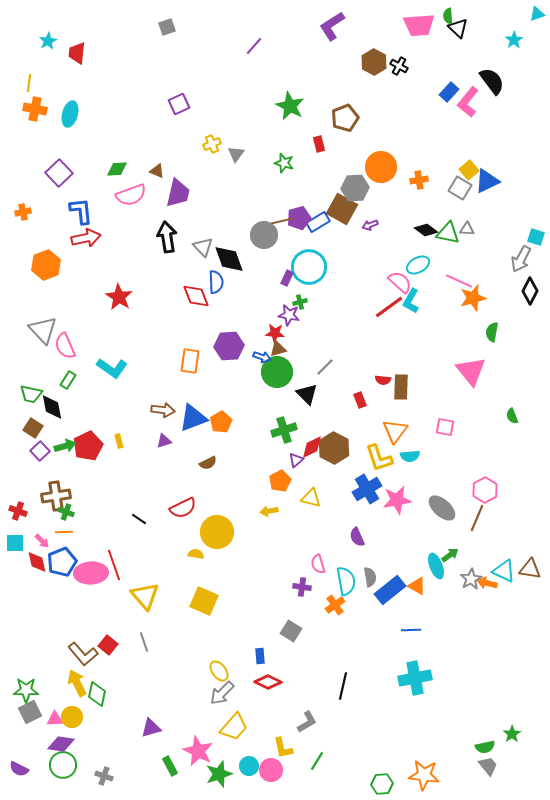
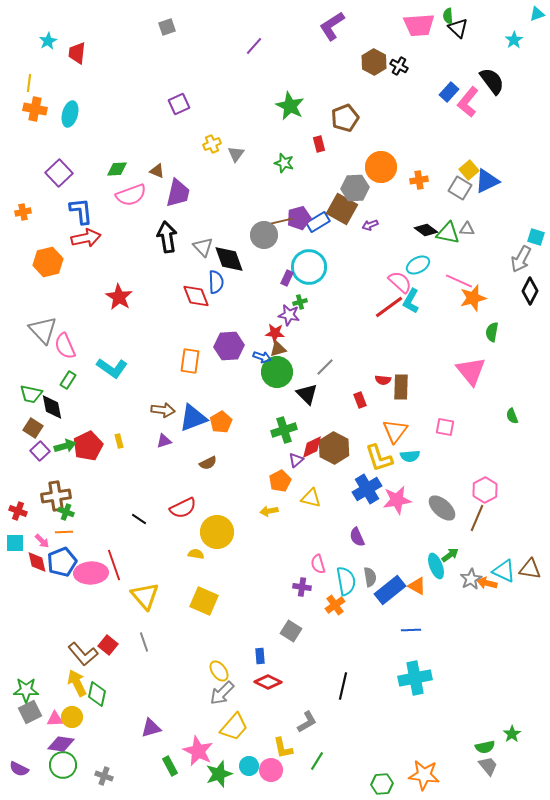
orange hexagon at (46, 265): moved 2 px right, 3 px up; rotated 8 degrees clockwise
